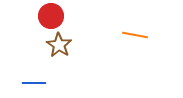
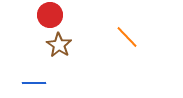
red circle: moved 1 px left, 1 px up
orange line: moved 8 px left, 2 px down; rotated 35 degrees clockwise
